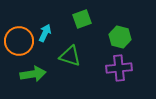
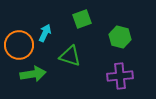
orange circle: moved 4 px down
purple cross: moved 1 px right, 8 px down
